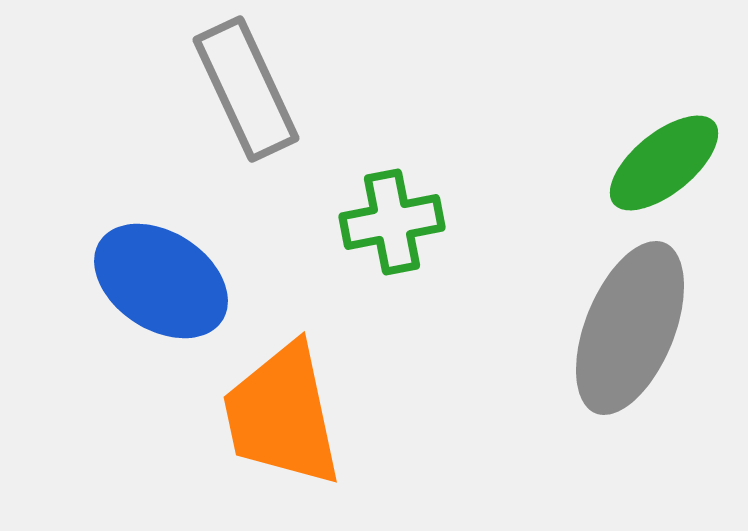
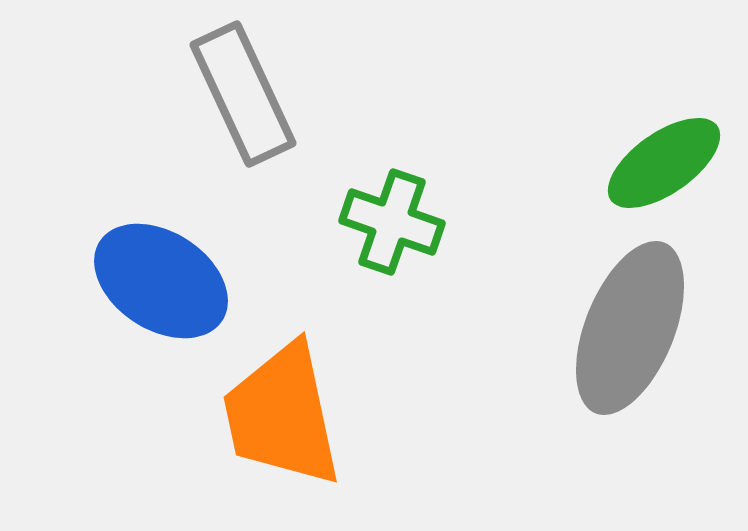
gray rectangle: moved 3 px left, 5 px down
green ellipse: rotated 4 degrees clockwise
green cross: rotated 30 degrees clockwise
